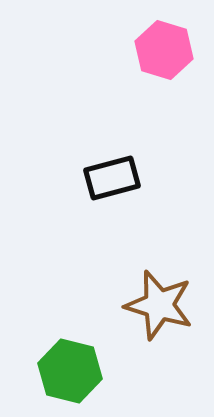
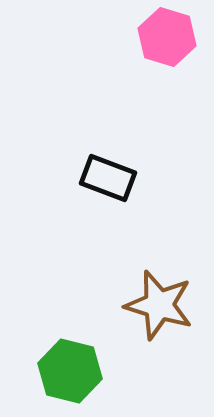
pink hexagon: moved 3 px right, 13 px up
black rectangle: moved 4 px left; rotated 36 degrees clockwise
